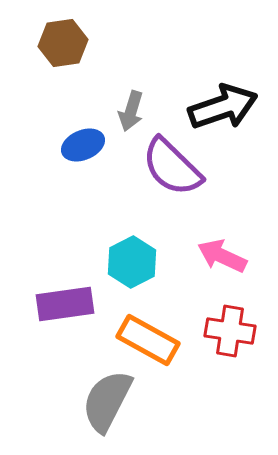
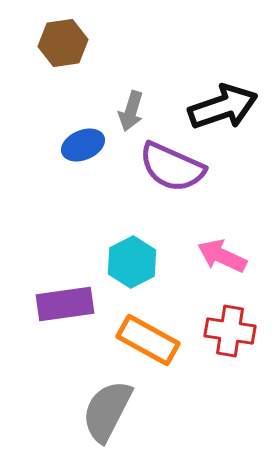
purple semicircle: rotated 20 degrees counterclockwise
gray semicircle: moved 10 px down
